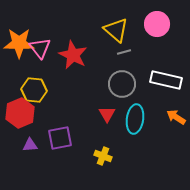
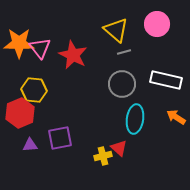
red triangle: moved 12 px right, 34 px down; rotated 18 degrees counterclockwise
yellow cross: rotated 36 degrees counterclockwise
